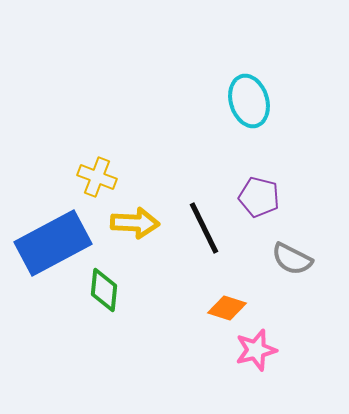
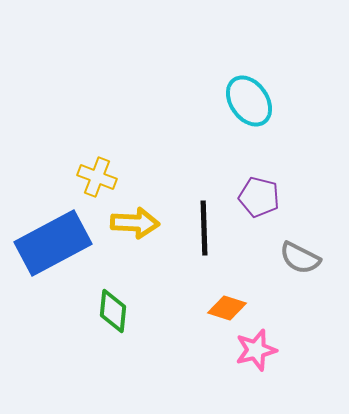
cyan ellipse: rotated 18 degrees counterclockwise
black line: rotated 24 degrees clockwise
gray semicircle: moved 8 px right, 1 px up
green diamond: moved 9 px right, 21 px down
